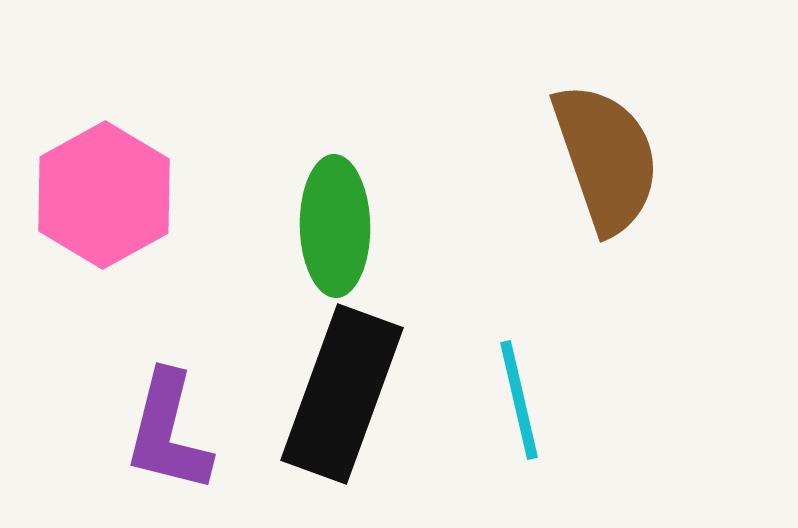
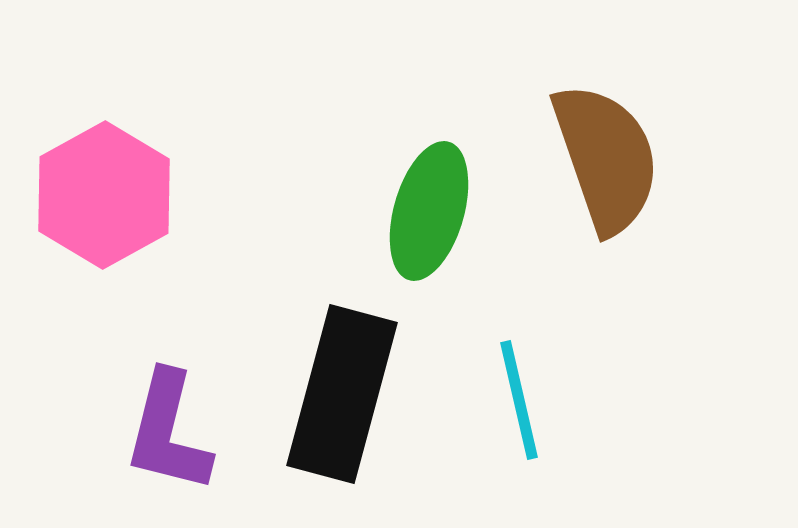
green ellipse: moved 94 px right, 15 px up; rotated 17 degrees clockwise
black rectangle: rotated 5 degrees counterclockwise
